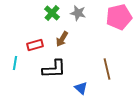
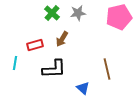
gray star: rotated 21 degrees counterclockwise
blue triangle: moved 2 px right
